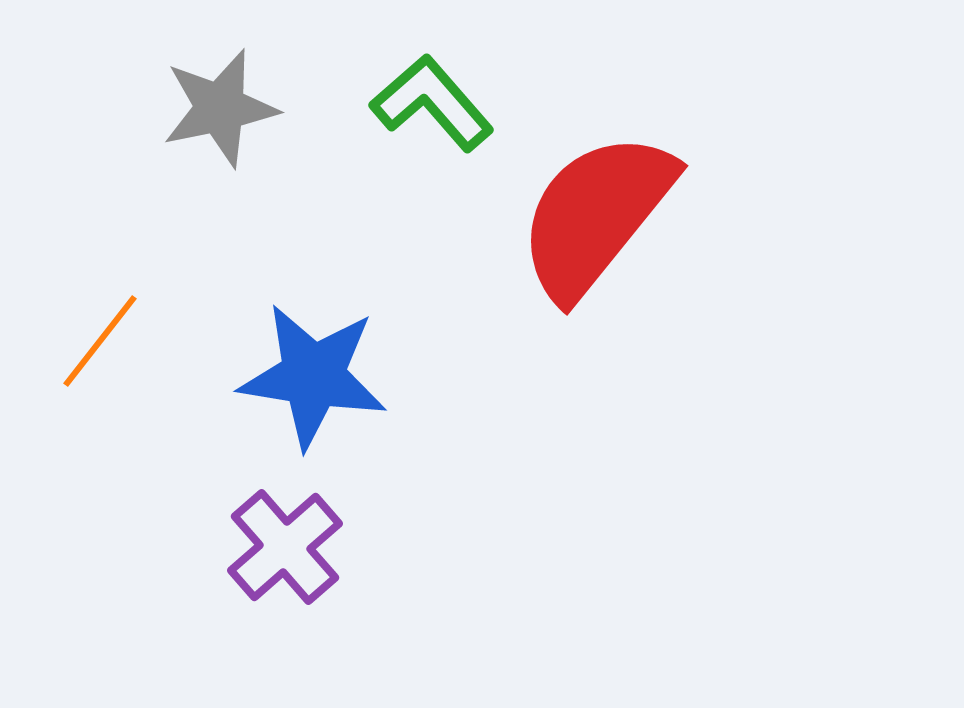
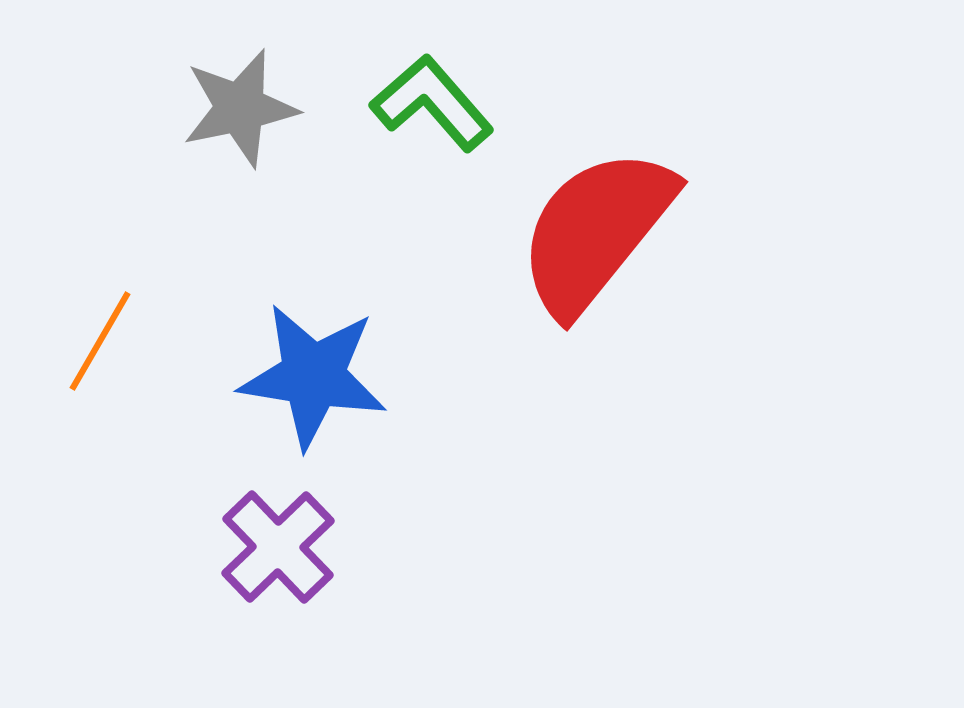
gray star: moved 20 px right
red semicircle: moved 16 px down
orange line: rotated 8 degrees counterclockwise
purple cross: moved 7 px left; rotated 3 degrees counterclockwise
